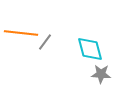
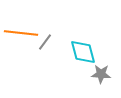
cyan diamond: moved 7 px left, 3 px down
